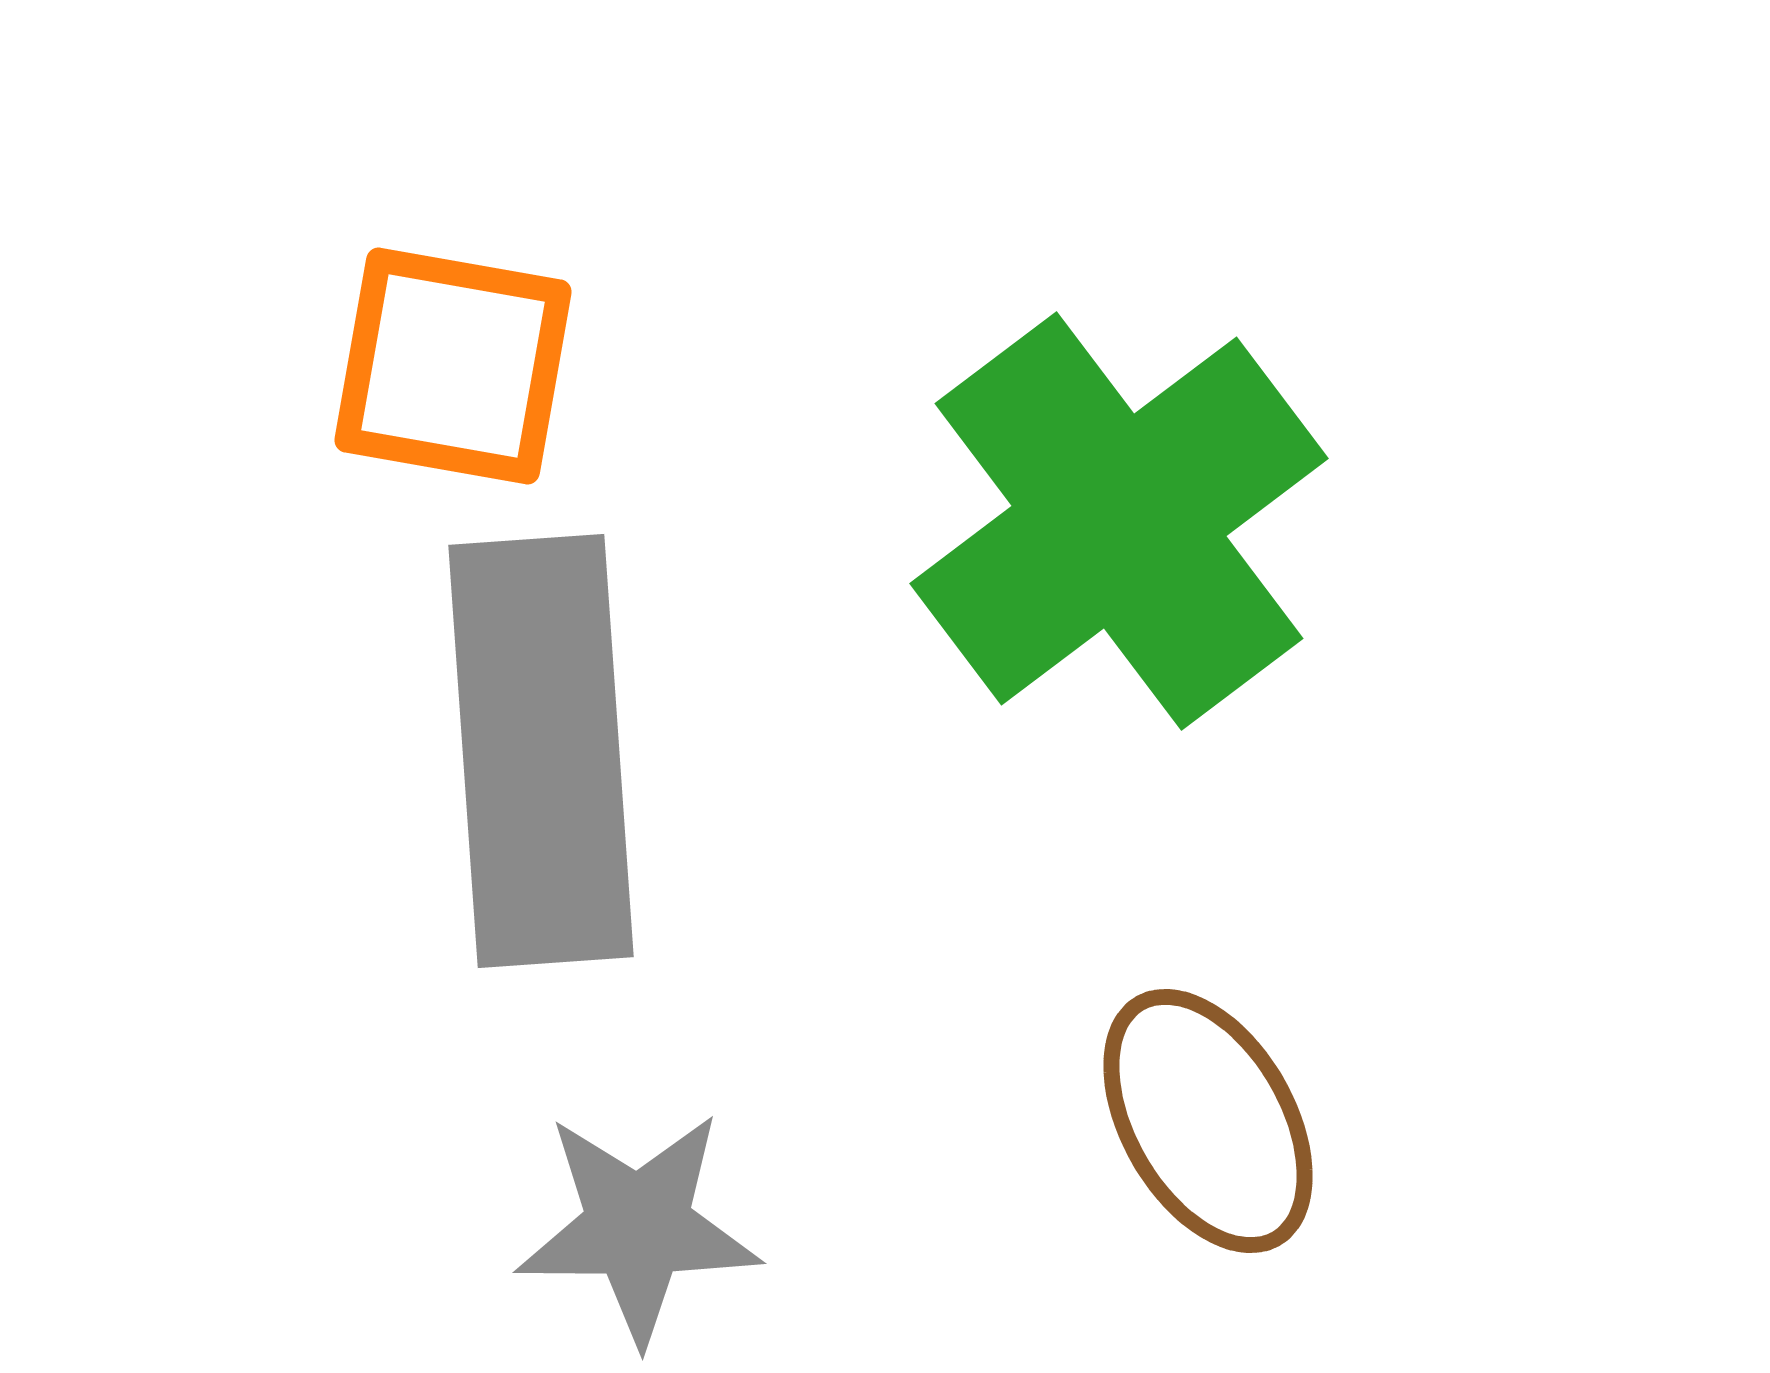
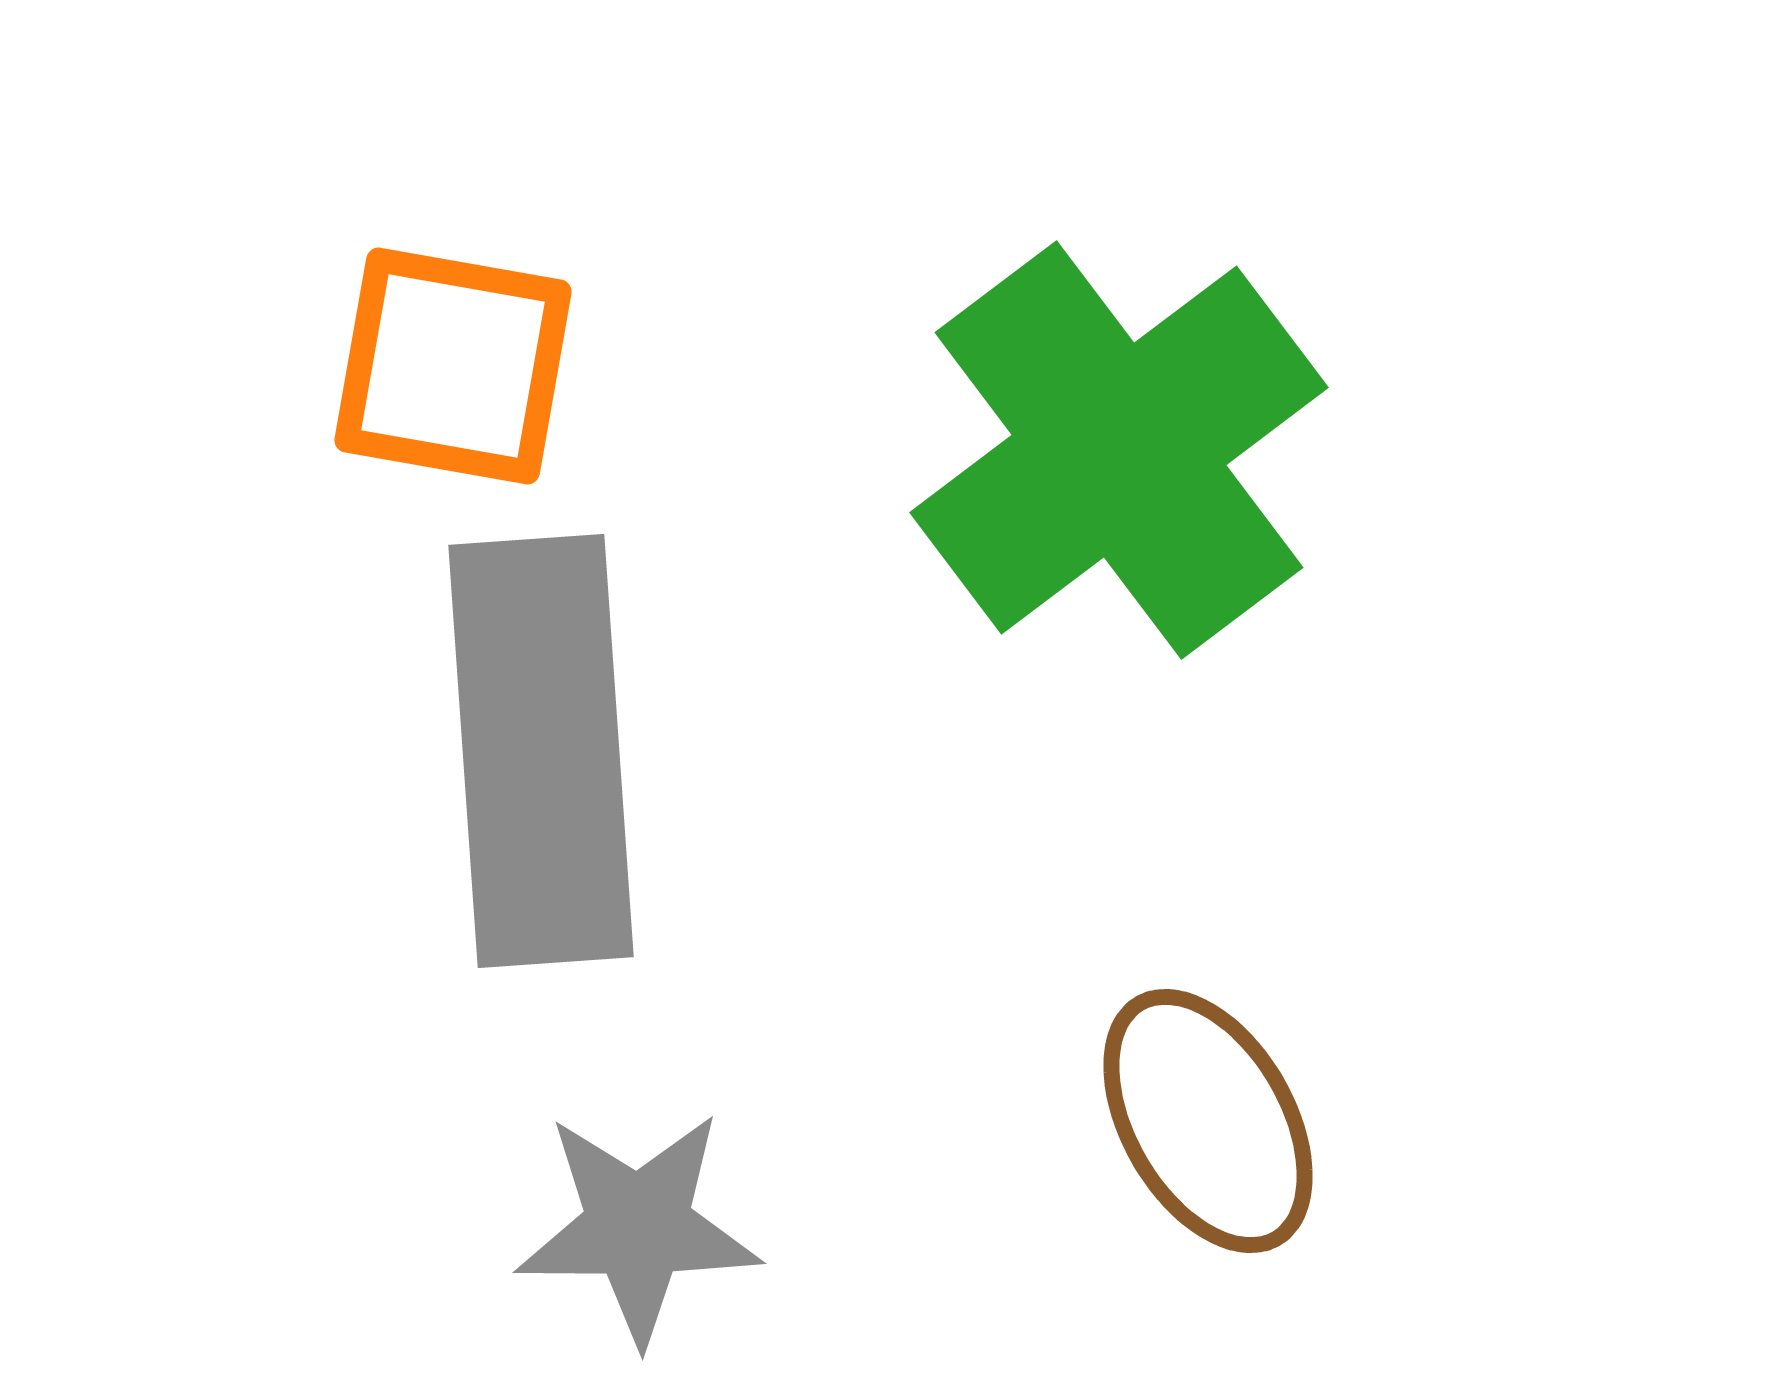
green cross: moved 71 px up
